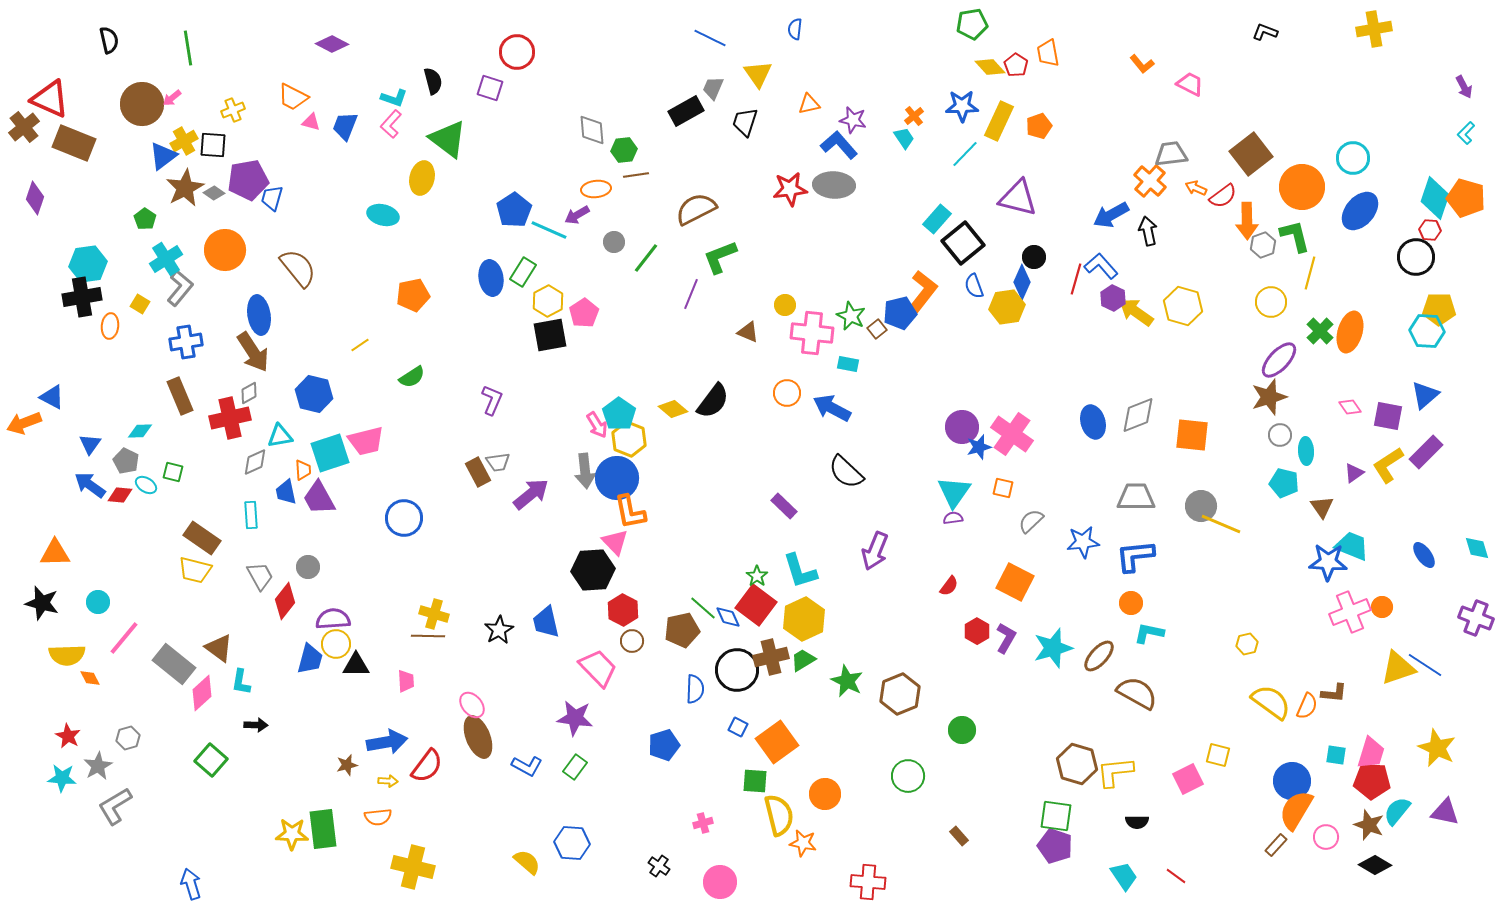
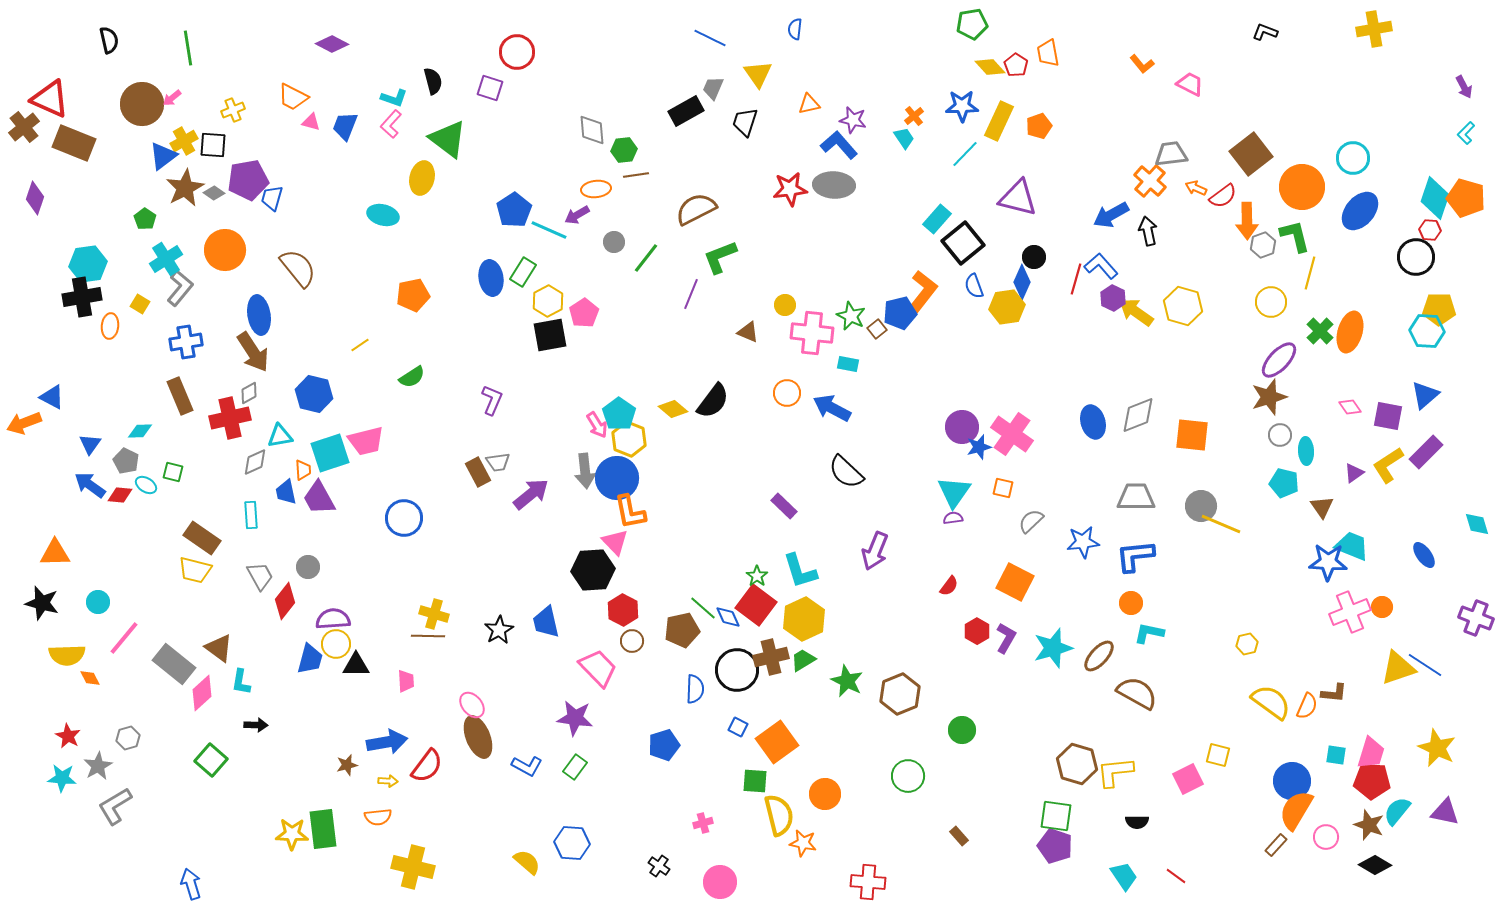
cyan diamond at (1477, 548): moved 24 px up
